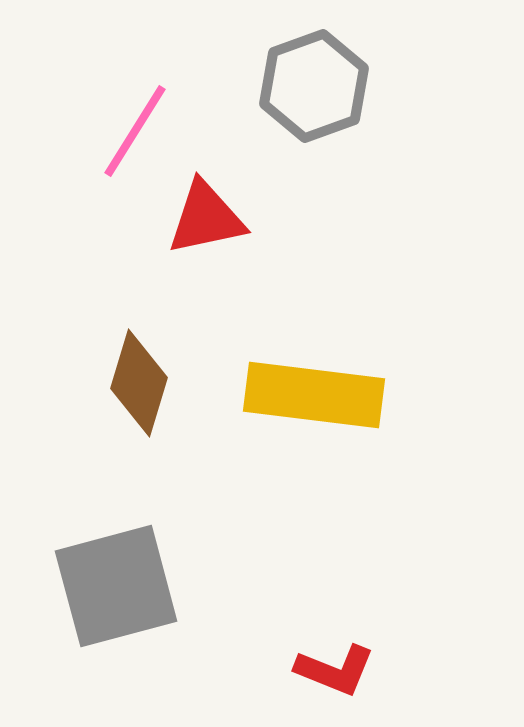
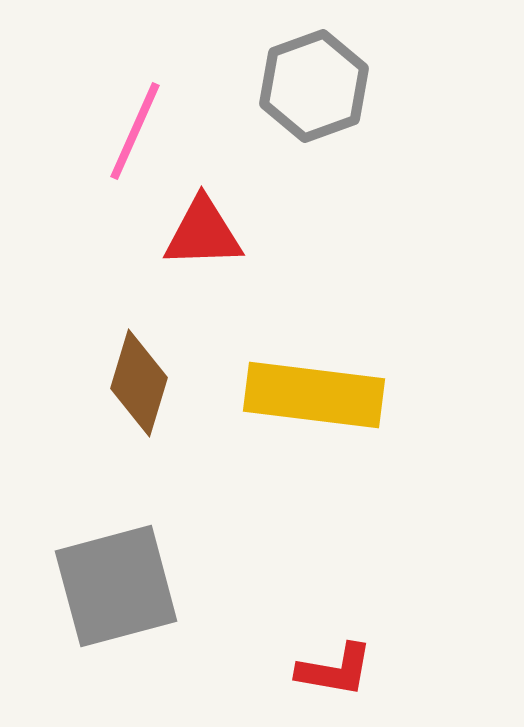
pink line: rotated 8 degrees counterclockwise
red triangle: moved 3 px left, 15 px down; rotated 10 degrees clockwise
red L-shape: rotated 12 degrees counterclockwise
